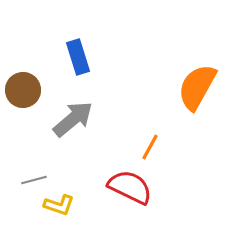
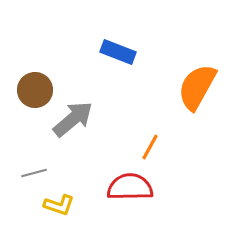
blue rectangle: moved 40 px right, 5 px up; rotated 52 degrees counterclockwise
brown circle: moved 12 px right
gray line: moved 7 px up
red semicircle: rotated 27 degrees counterclockwise
